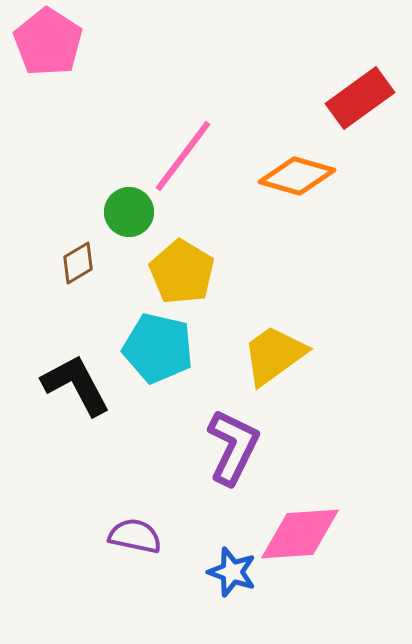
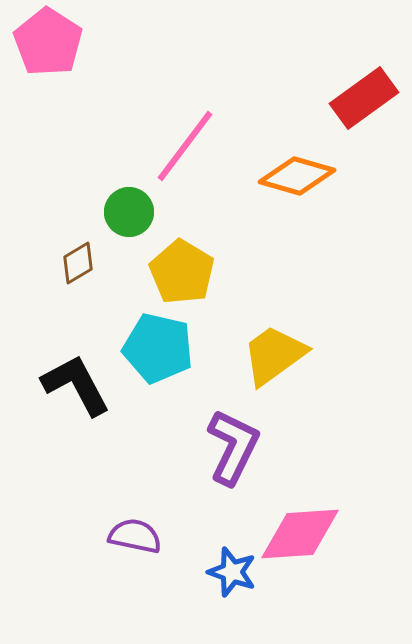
red rectangle: moved 4 px right
pink line: moved 2 px right, 10 px up
